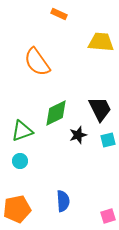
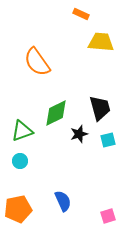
orange rectangle: moved 22 px right
black trapezoid: moved 1 px up; rotated 12 degrees clockwise
black star: moved 1 px right, 1 px up
blue semicircle: rotated 20 degrees counterclockwise
orange pentagon: moved 1 px right
